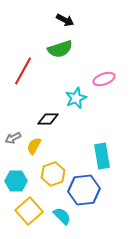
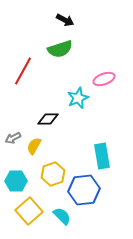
cyan star: moved 2 px right
